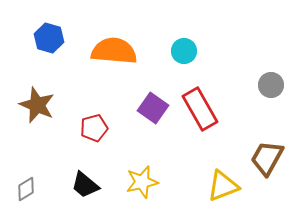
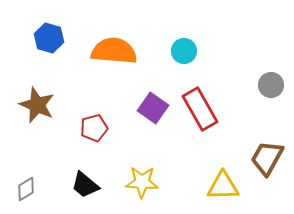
yellow star: rotated 16 degrees clockwise
yellow triangle: rotated 20 degrees clockwise
